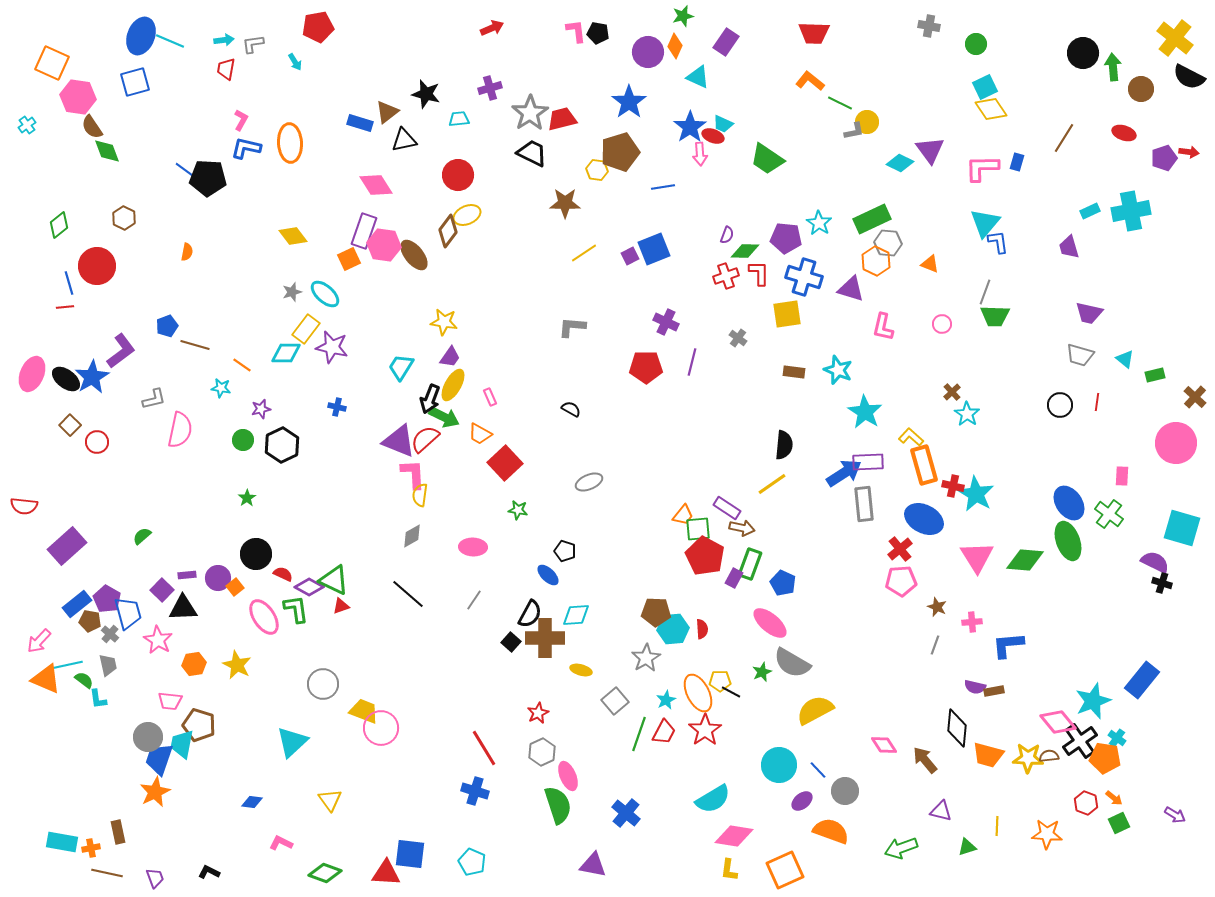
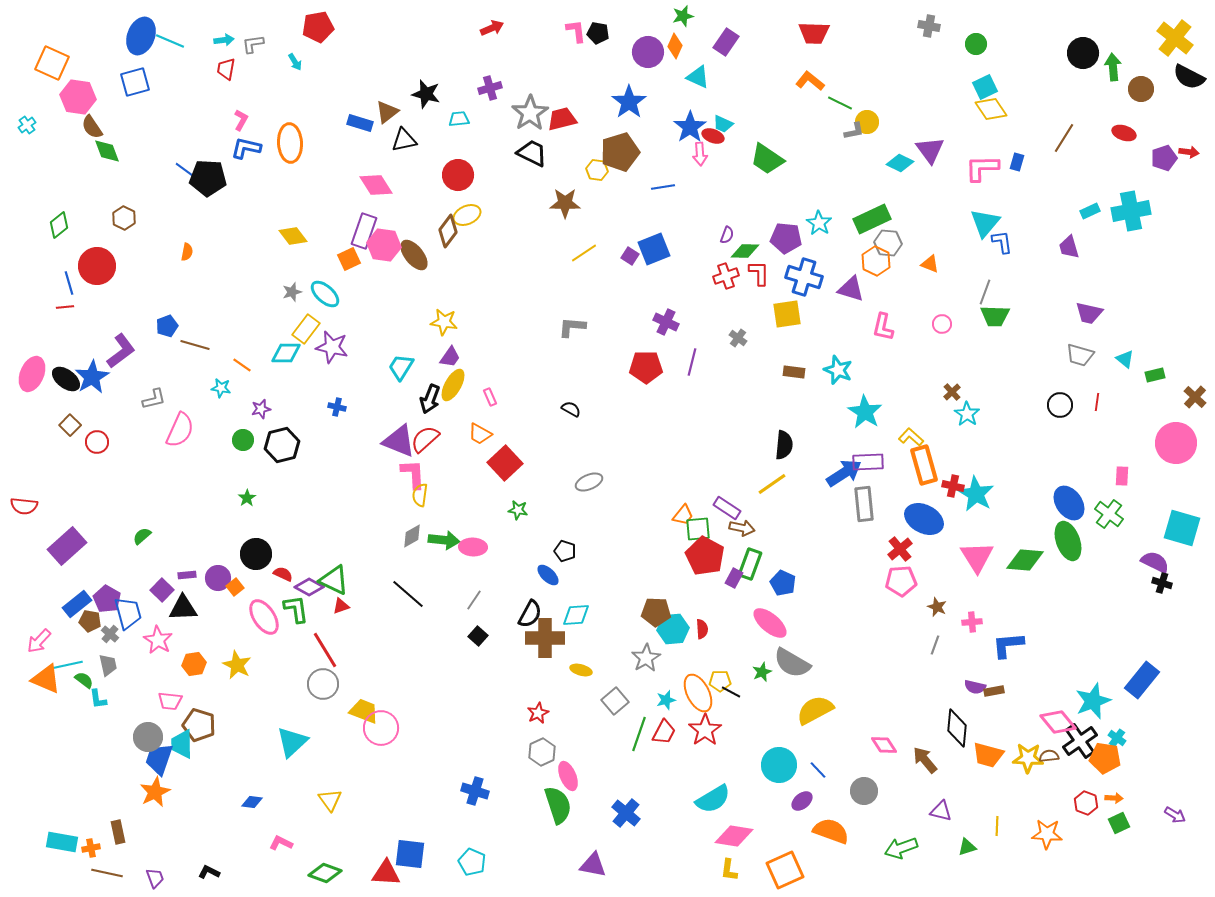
blue L-shape at (998, 242): moved 4 px right
purple square at (630, 256): rotated 30 degrees counterclockwise
green arrow at (444, 417): moved 123 px down; rotated 20 degrees counterclockwise
pink semicircle at (180, 430): rotated 12 degrees clockwise
black hexagon at (282, 445): rotated 12 degrees clockwise
black square at (511, 642): moved 33 px left, 6 px up
cyan star at (666, 700): rotated 12 degrees clockwise
cyan trapezoid at (182, 744): rotated 12 degrees counterclockwise
red line at (484, 748): moved 159 px left, 98 px up
gray circle at (845, 791): moved 19 px right
orange arrow at (1114, 798): rotated 36 degrees counterclockwise
